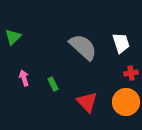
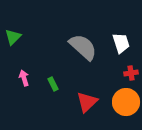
red triangle: rotated 30 degrees clockwise
